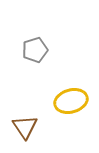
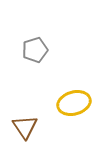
yellow ellipse: moved 3 px right, 2 px down
